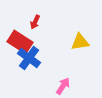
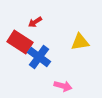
red arrow: rotated 32 degrees clockwise
blue cross: moved 10 px right, 1 px up
pink arrow: rotated 72 degrees clockwise
